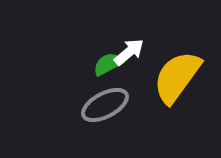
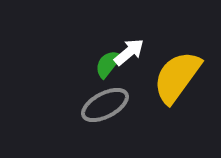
green semicircle: rotated 24 degrees counterclockwise
